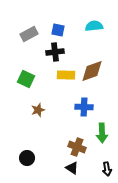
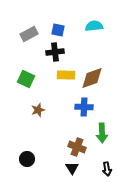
brown diamond: moved 7 px down
black circle: moved 1 px down
black triangle: rotated 24 degrees clockwise
